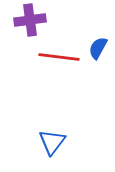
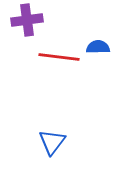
purple cross: moved 3 px left
blue semicircle: moved 1 px up; rotated 60 degrees clockwise
